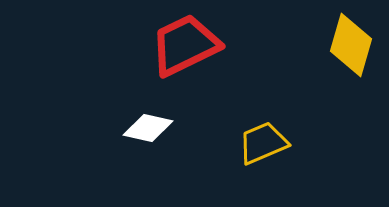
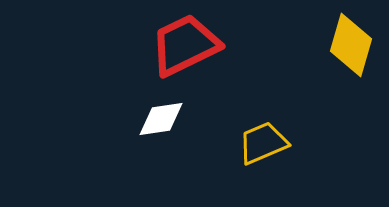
white diamond: moved 13 px right, 9 px up; rotated 21 degrees counterclockwise
